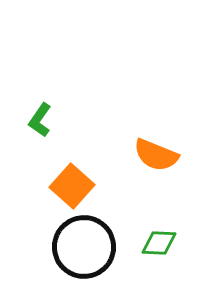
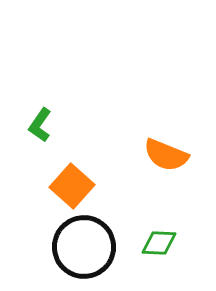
green L-shape: moved 5 px down
orange semicircle: moved 10 px right
